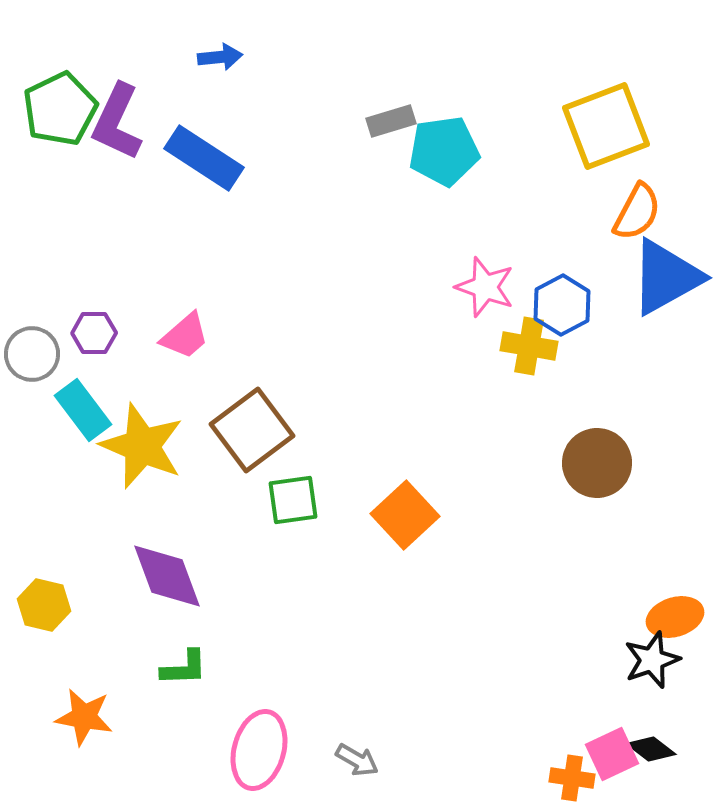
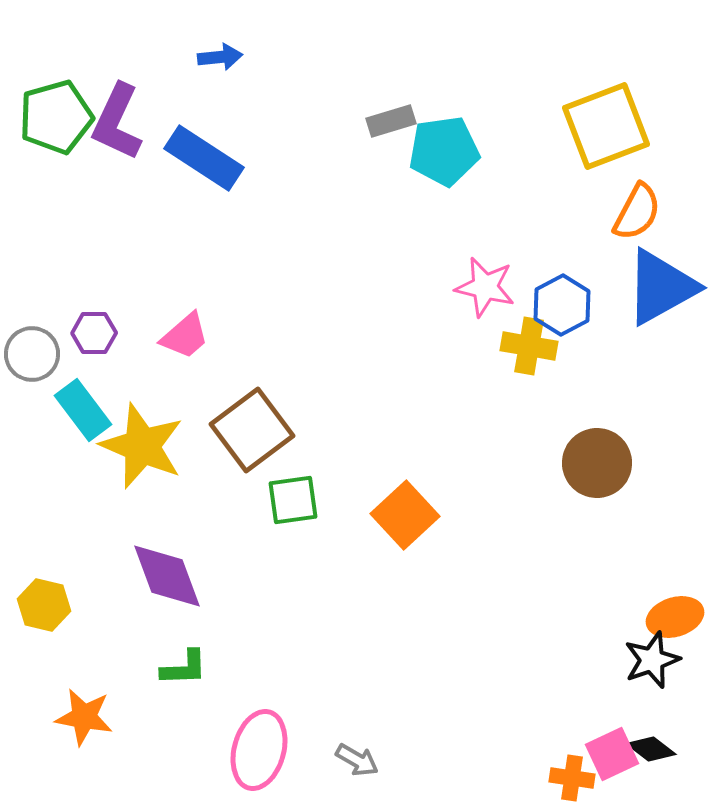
green pentagon: moved 4 px left, 8 px down; rotated 10 degrees clockwise
blue triangle: moved 5 px left, 10 px down
pink star: rotated 6 degrees counterclockwise
